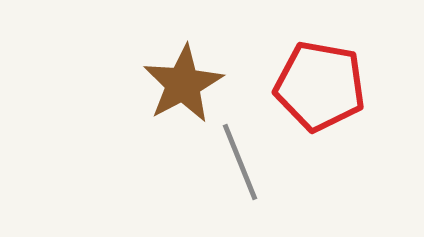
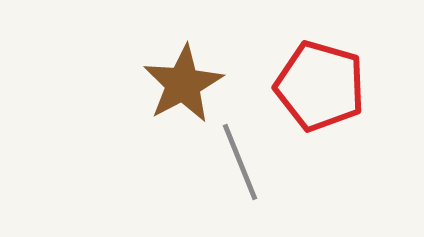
red pentagon: rotated 6 degrees clockwise
